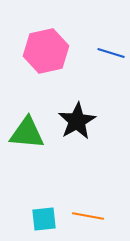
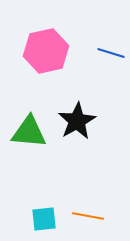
green triangle: moved 2 px right, 1 px up
